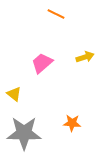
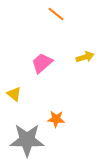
orange line: rotated 12 degrees clockwise
orange star: moved 16 px left, 4 px up
gray star: moved 3 px right, 7 px down
